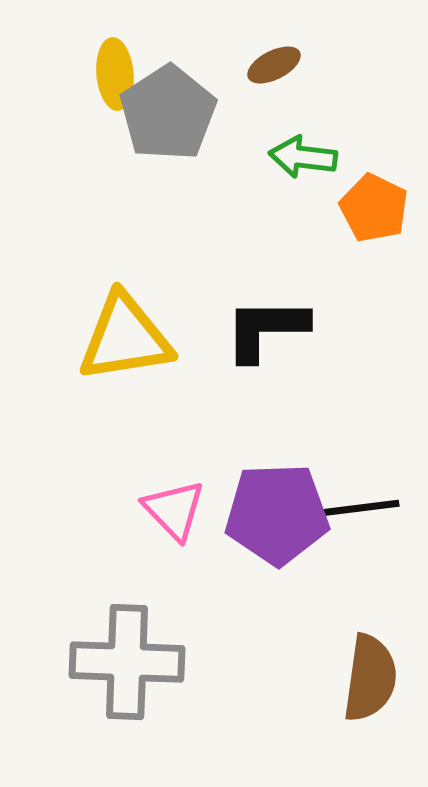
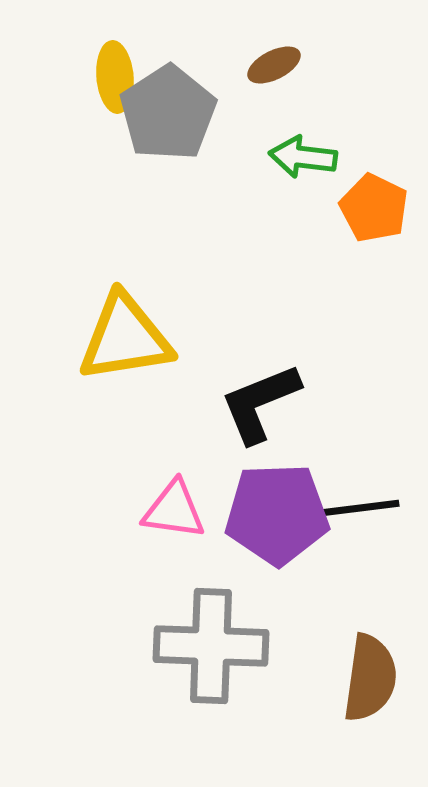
yellow ellipse: moved 3 px down
black L-shape: moved 6 px left, 74 px down; rotated 22 degrees counterclockwise
pink triangle: rotated 38 degrees counterclockwise
gray cross: moved 84 px right, 16 px up
